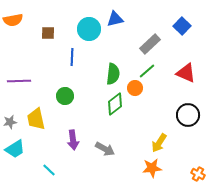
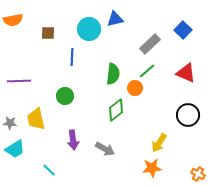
blue square: moved 1 px right, 4 px down
green diamond: moved 1 px right, 6 px down
gray star: moved 1 px down; rotated 16 degrees clockwise
